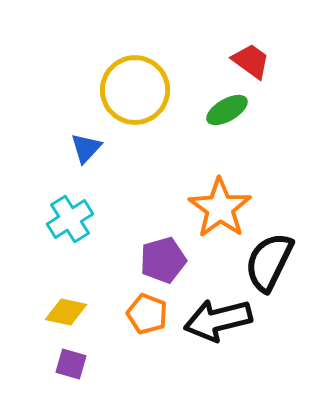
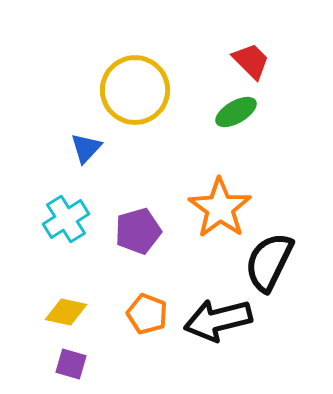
red trapezoid: rotated 9 degrees clockwise
green ellipse: moved 9 px right, 2 px down
cyan cross: moved 4 px left
purple pentagon: moved 25 px left, 29 px up
